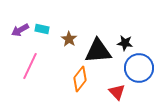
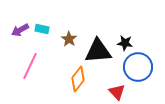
blue circle: moved 1 px left, 1 px up
orange diamond: moved 2 px left
